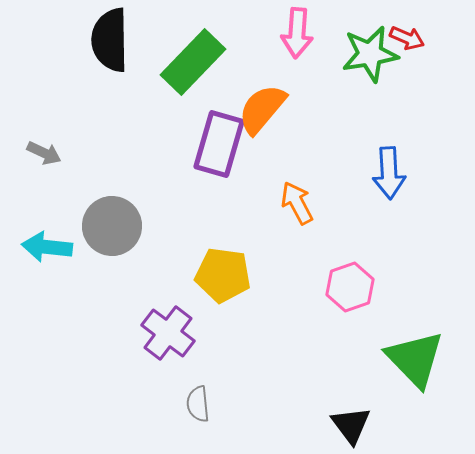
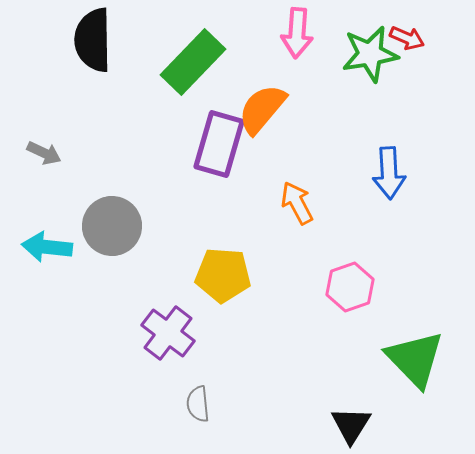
black semicircle: moved 17 px left
yellow pentagon: rotated 4 degrees counterclockwise
black triangle: rotated 9 degrees clockwise
